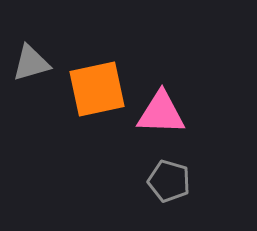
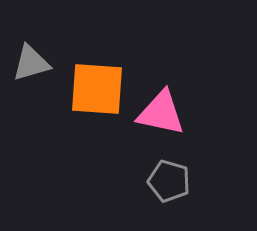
orange square: rotated 16 degrees clockwise
pink triangle: rotated 10 degrees clockwise
